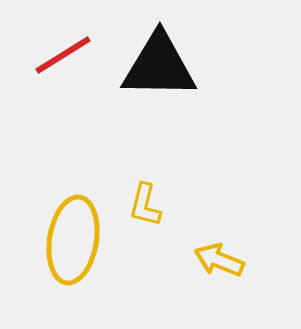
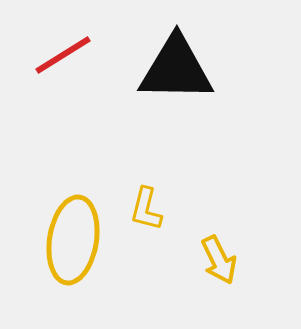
black triangle: moved 17 px right, 3 px down
yellow L-shape: moved 1 px right, 4 px down
yellow arrow: rotated 138 degrees counterclockwise
